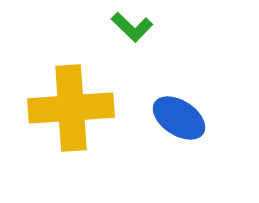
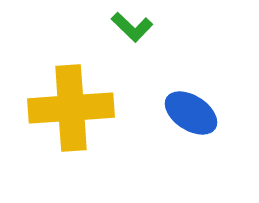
blue ellipse: moved 12 px right, 5 px up
